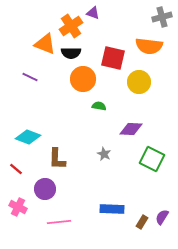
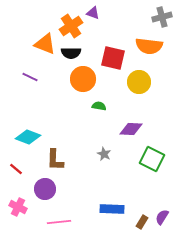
brown L-shape: moved 2 px left, 1 px down
